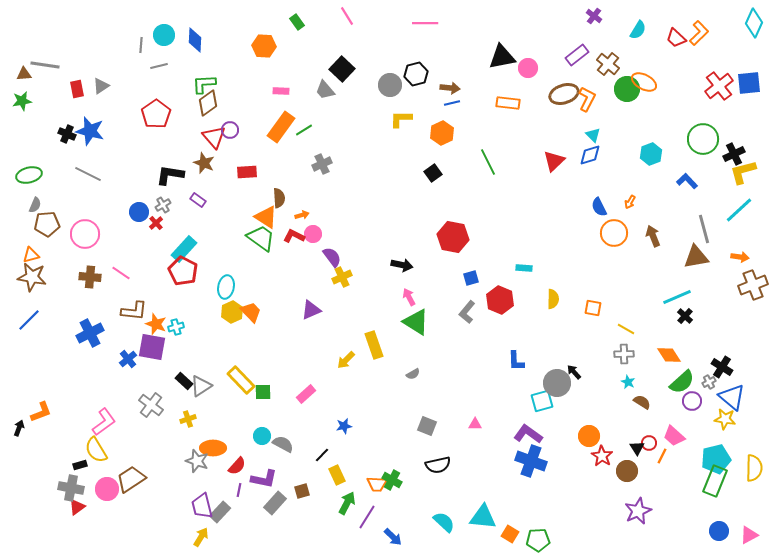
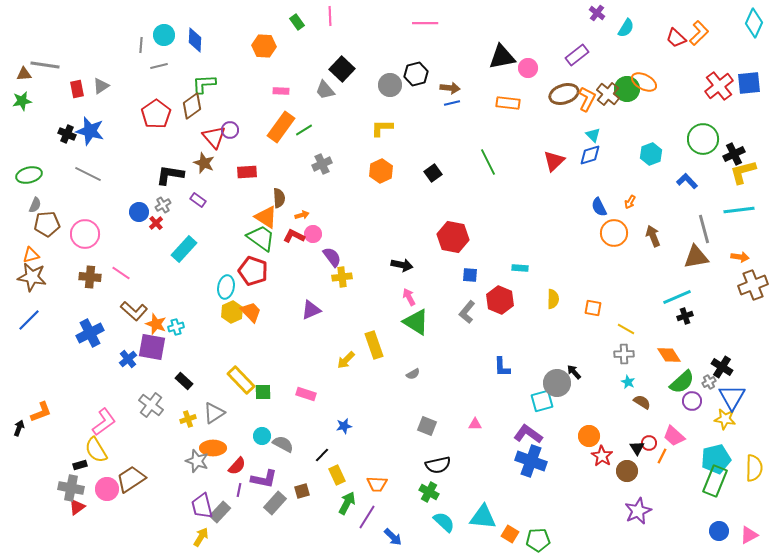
pink line at (347, 16): moved 17 px left; rotated 30 degrees clockwise
purple cross at (594, 16): moved 3 px right, 3 px up
cyan semicircle at (638, 30): moved 12 px left, 2 px up
brown cross at (608, 64): moved 30 px down
brown diamond at (208, 103): moved 16 px left, 3 px down
yellow L-shape at (401, 119): moved 19 px left, 9 px down
orange hexagon at (442, 133): moved 61 px left, 38 px down
cyan line at (739, 210): rotated 36 degrees clockwise
cyan rectangle at (524, 268): moved 4 px left
red pentagon at (183, 271): moved 70 px right; rotated 8 degrees counterclockwise
yellow cross at (342, 277): rotated 18 degrees clockwise
blue square at (471, 278): moved 1 px left, 3 px up; rotated 21 degrees clockwise
brown L-shape at (134, 311): rotated 36 degrees clockwise
black cross at (685, 316): rotated 28 degrees clockwise
blue L-shape at (516, 361): moved 14 px left, 6 px down
gray triangle at (201, 386): moved 13 px right, 27 px down
pink rectangle at (306, 394): rotated 60 degrees clockwise
blue triangle at (732, 397): rotated 20 degrees clockwise
green cross at (392, 480): moved 37 px right, 12 px down
